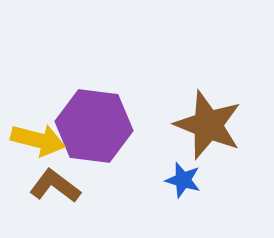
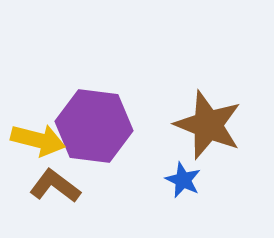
blue star: rotated 9 degrees clockwise
